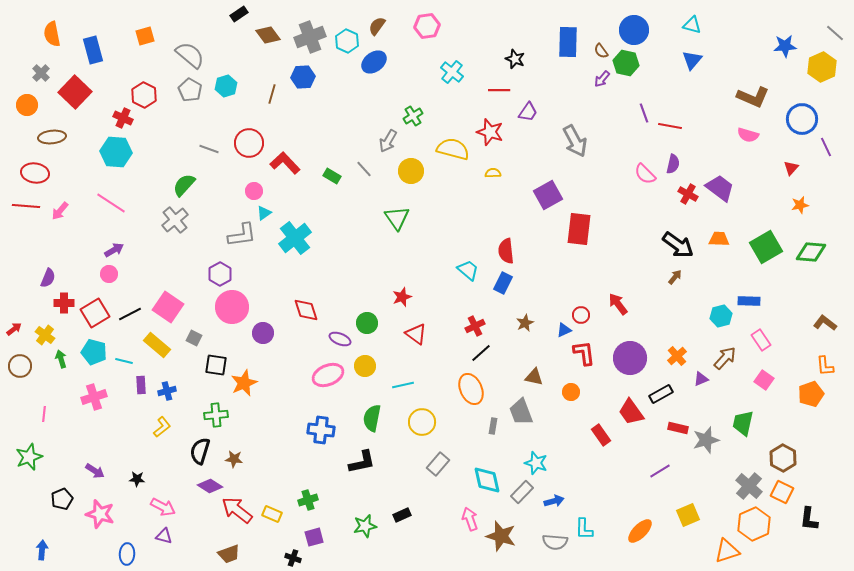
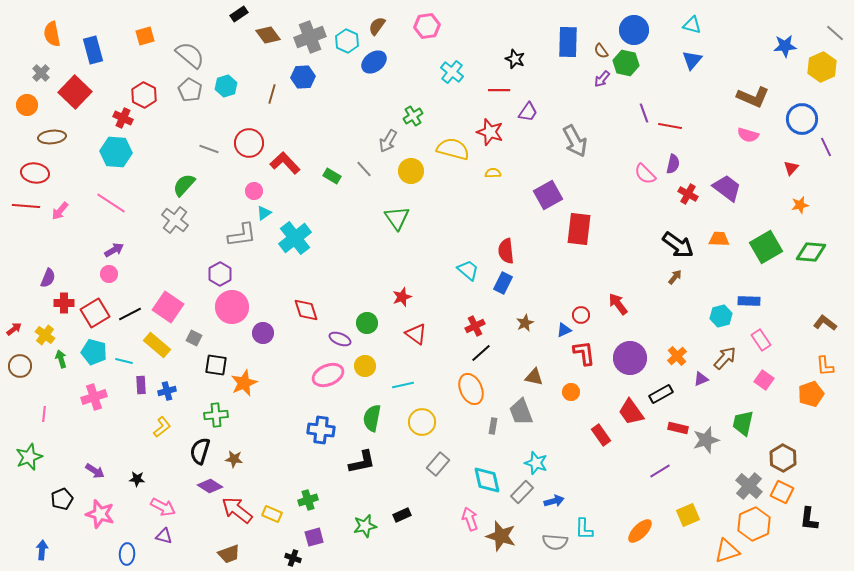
purple trapezoid at (720, 188): moved 7 px right
gray cross at (175, 220): rotated 12 degrees counterclockwise
